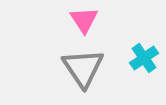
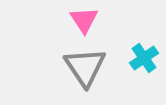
gray triangle: moved 2 px right, 1 px up
